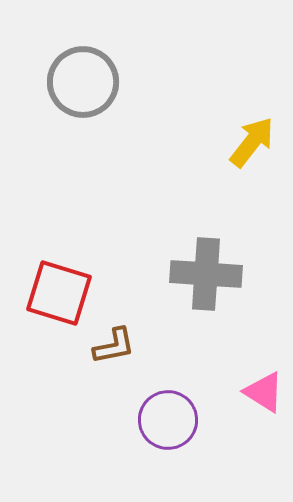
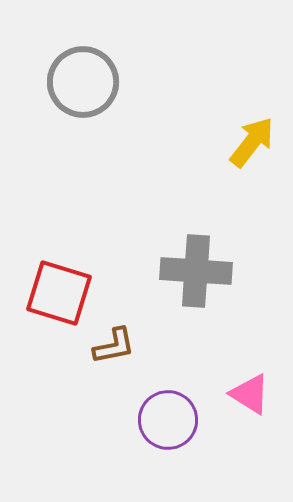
gray cross: moved 10 px left, 3 px up
pink triangle: moved 14 px left, 2 px down
